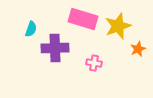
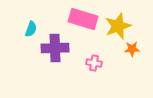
orange star: moved 6 px left; rotated 21 degrees clockwise
